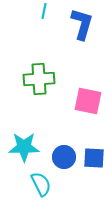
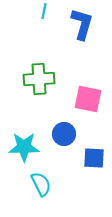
pink square: moved 2 px up
blue circle: moved 23 px up
